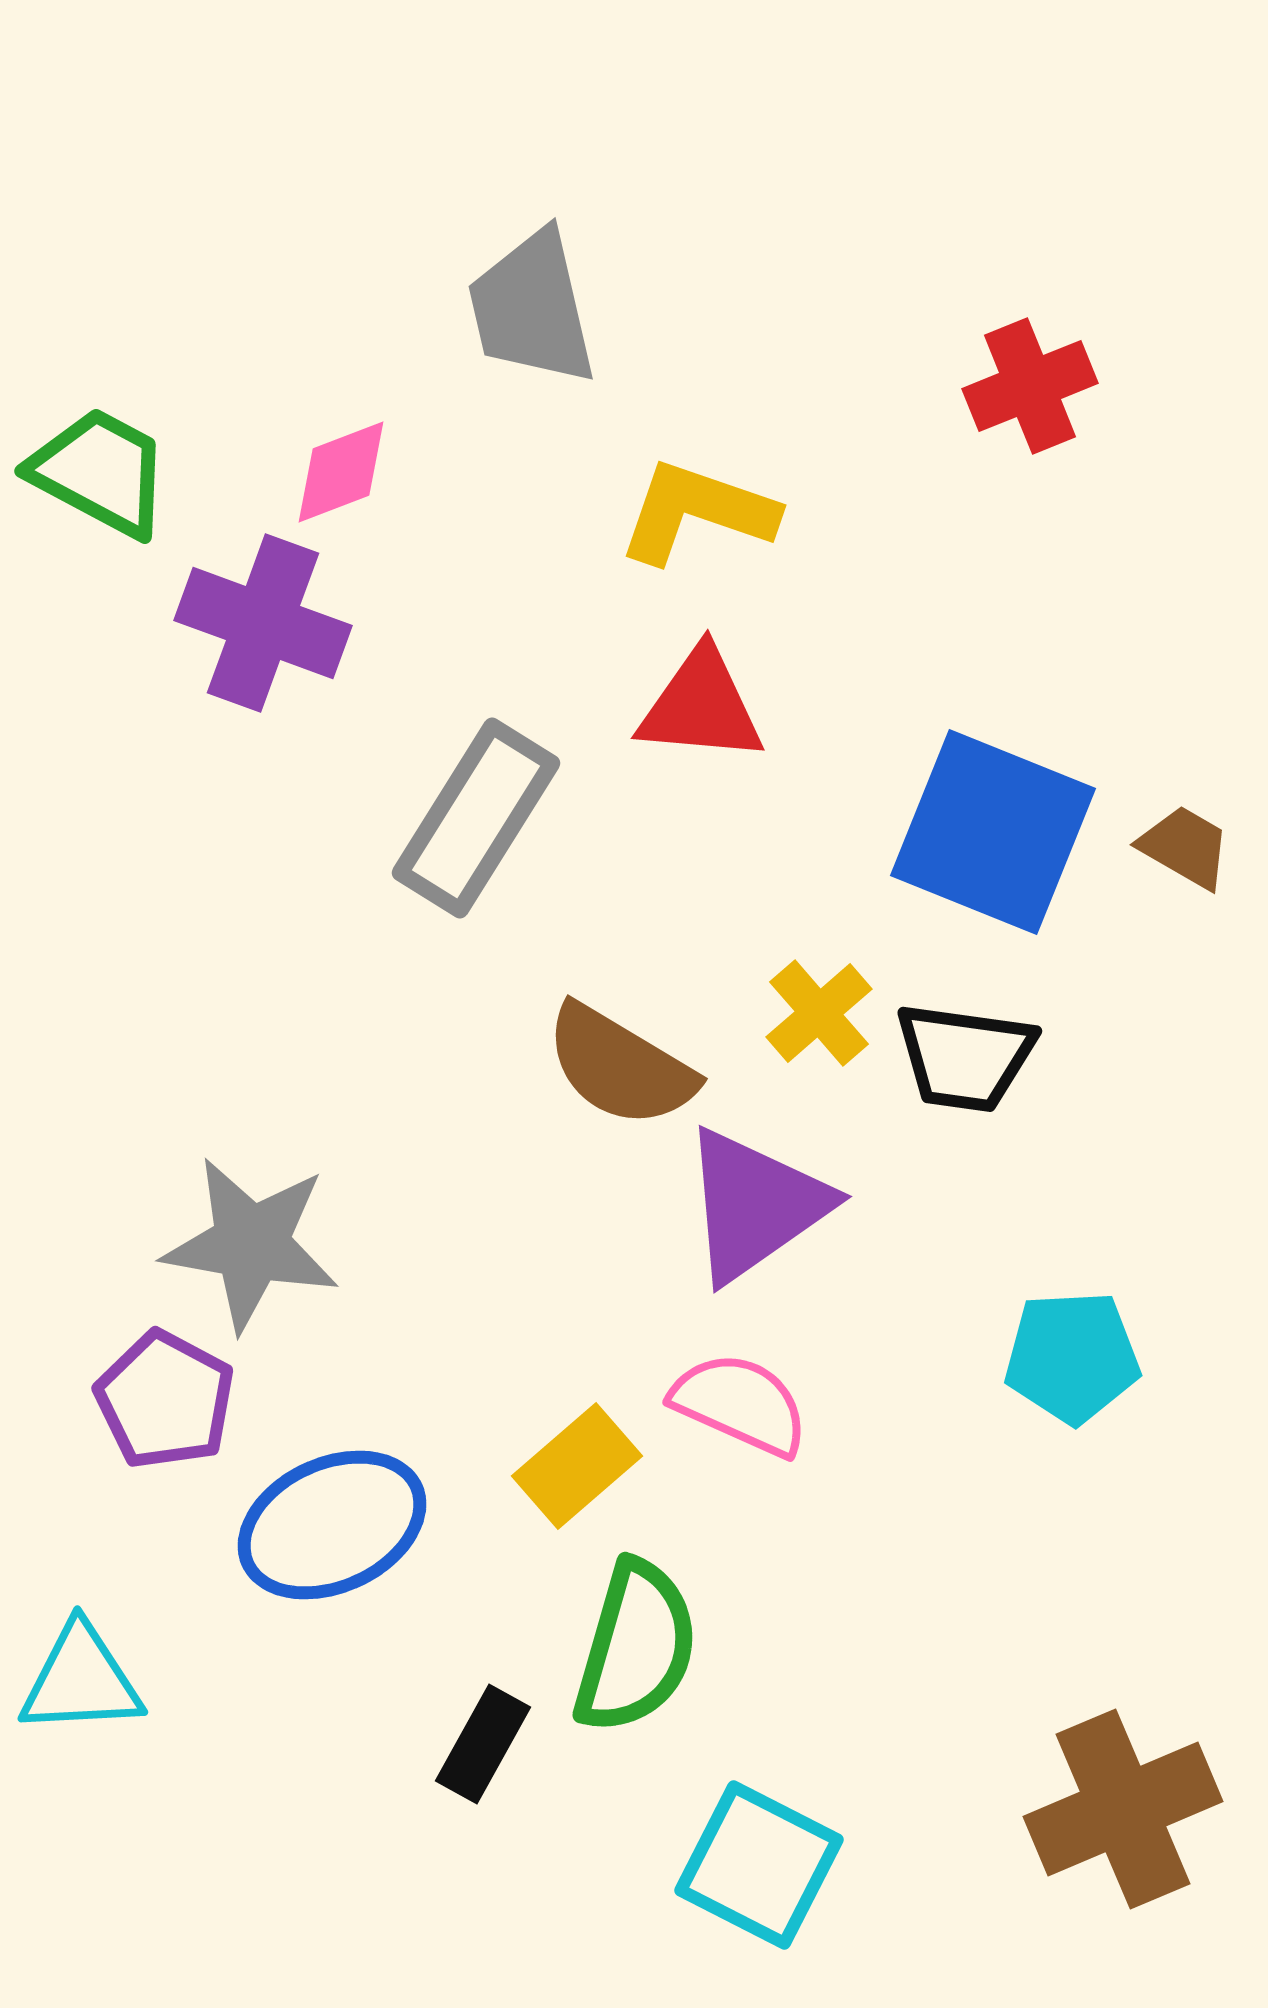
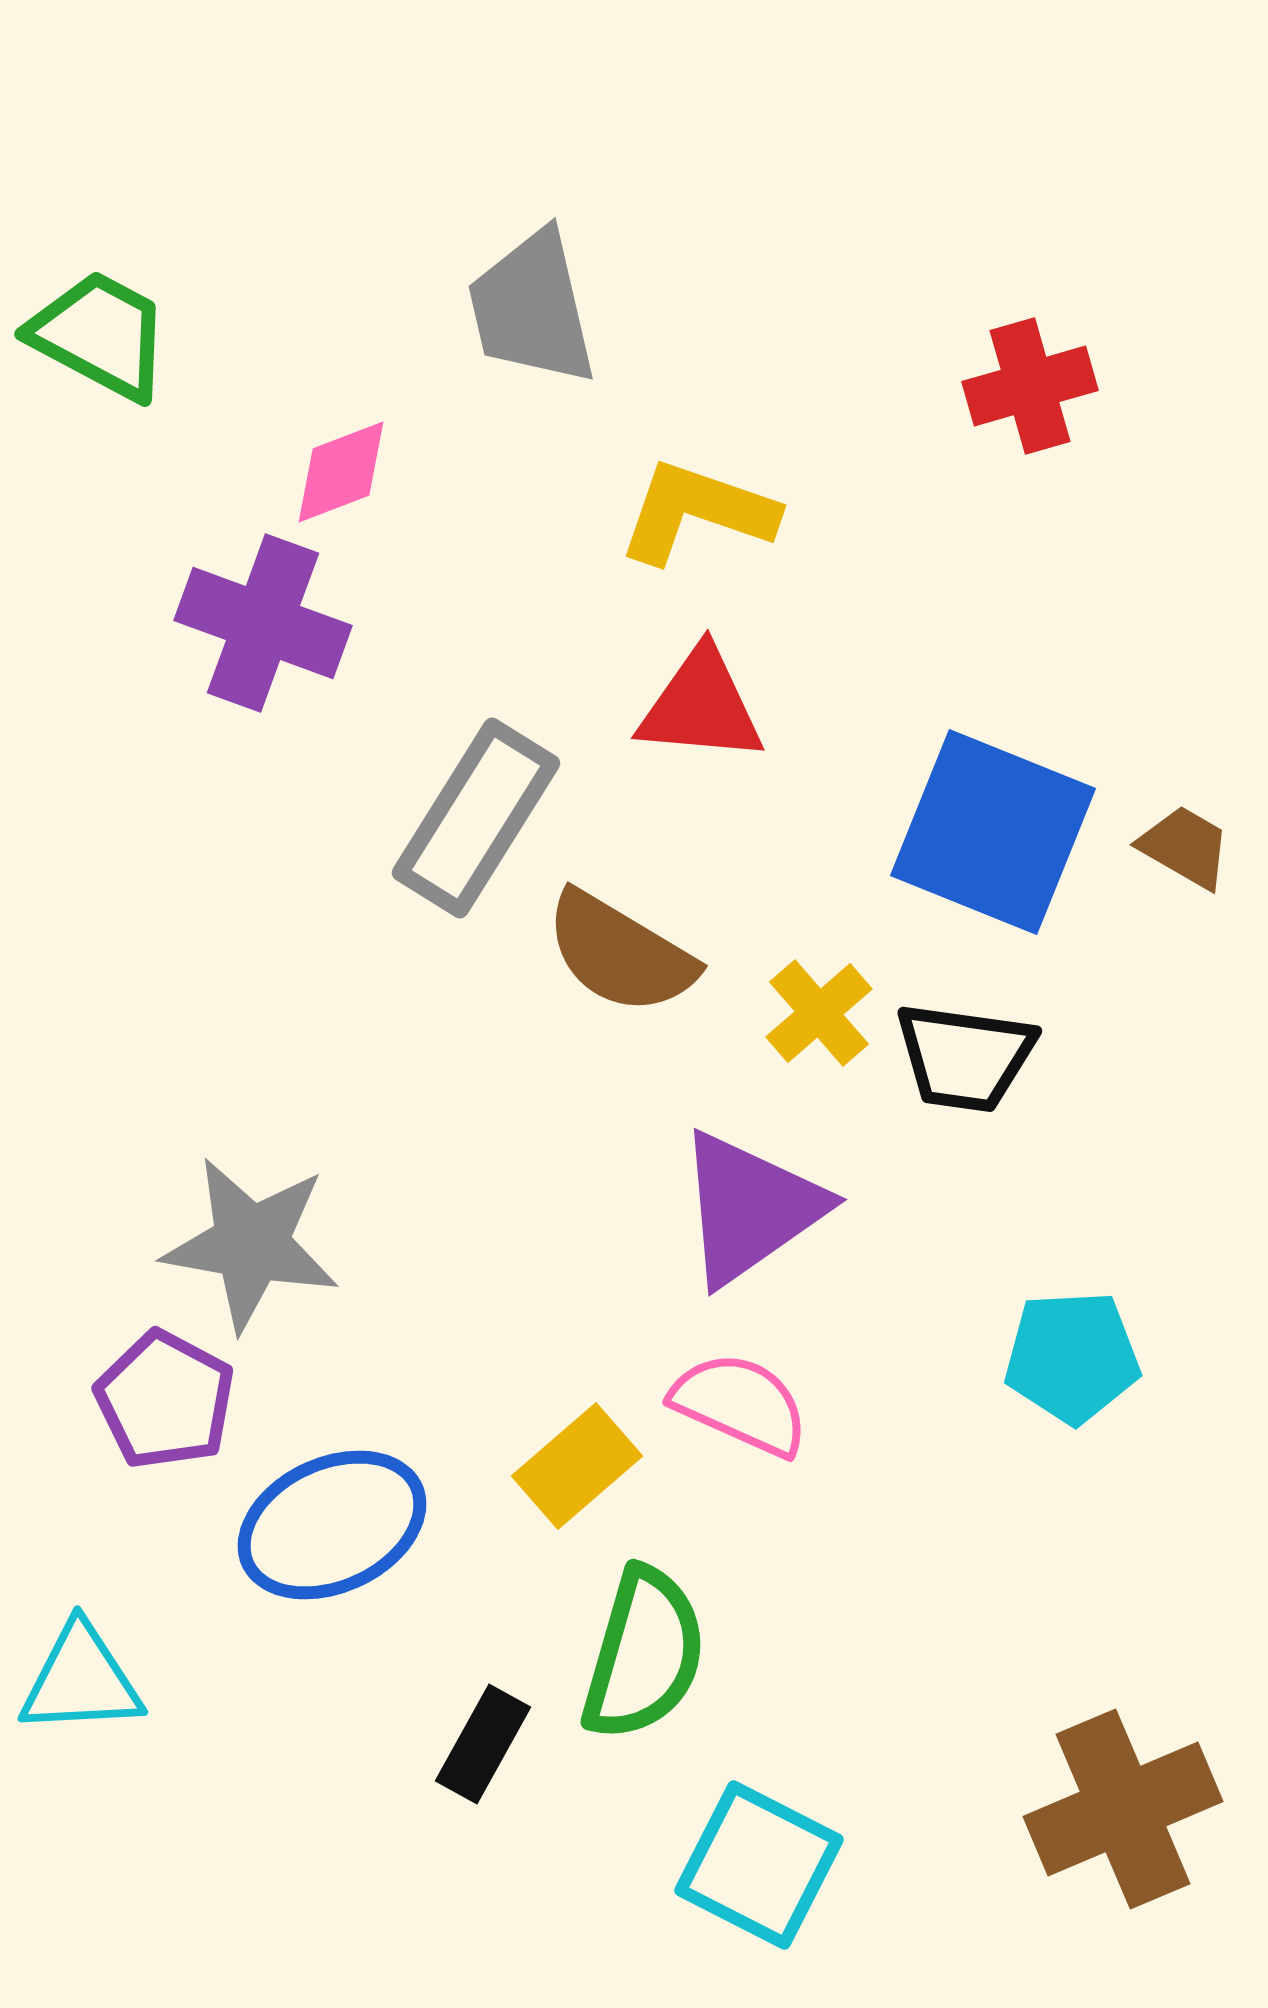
red cross: rotated 6 degrees clockwise
green trapezoid: moved 137 px up
brown semicircle: moved 113 px up
purple triangle: moved 5 px left, 3 px down
green semicircle: moved 8 px right, 7 px down
